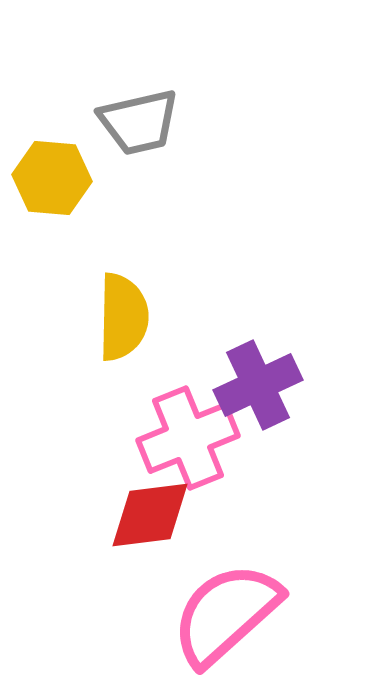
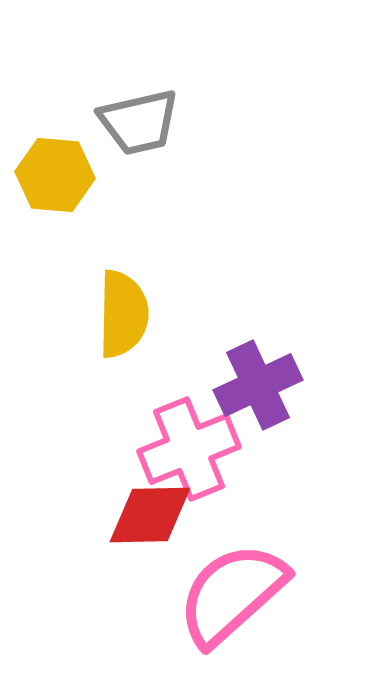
yellow hexagon: moved 3 px right, 3 px up
yellow semicircle: moved 3 px up
pink cross: moved 1 px right, 11 px down
red diamond: rotated 6 degrees clockwise
pink semicircle: moved 6 px right, 20 px up
